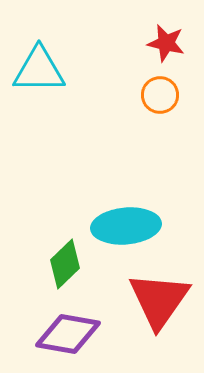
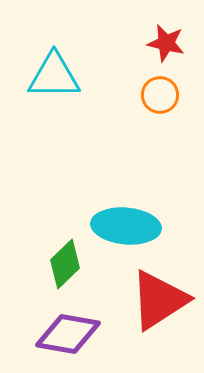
cyan triangle: moved 15 px right, 6 px down
cyan ellipse: rotated 10 degrees clockwise
red triangle: rotated 22 degrees clockwise
